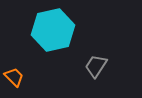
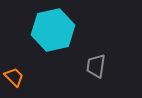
gray trapezoid: rotated 25 degrees counterclockwise
